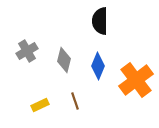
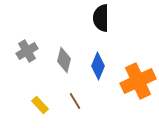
black semicircle: moved 1 px right, 3 px up
orange cross: moved 2 px right, 1 px down; rotated 12 degrees clockwise
brown line: rotated 12 degrees counterclockwise
yellow rectangle: rotated 72 degrees clockwise
